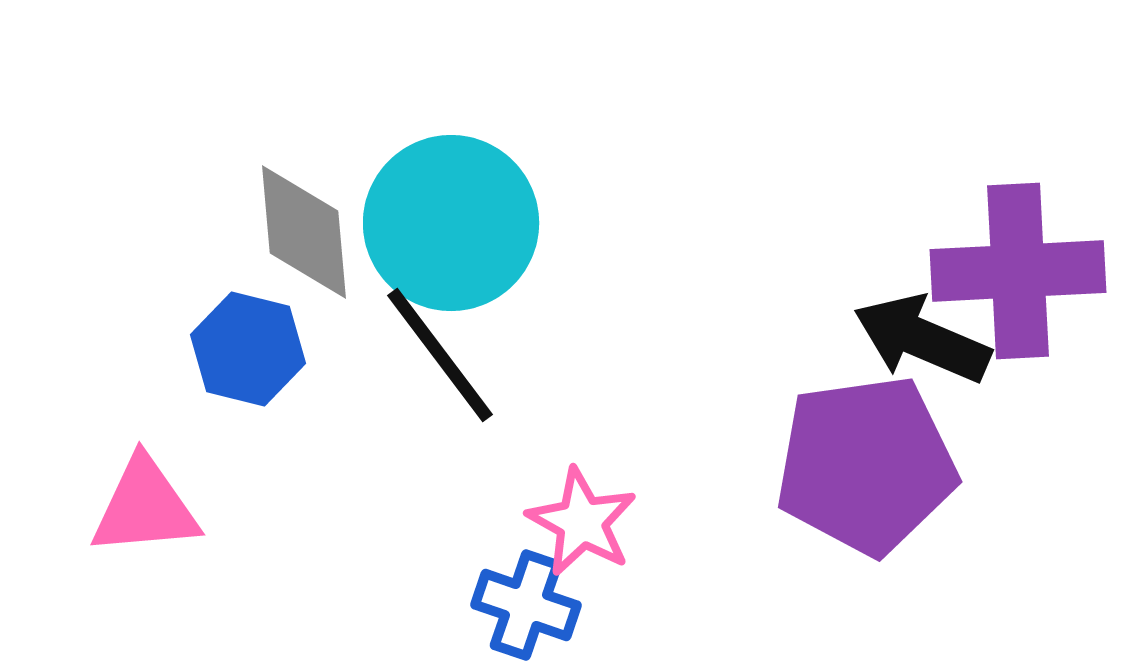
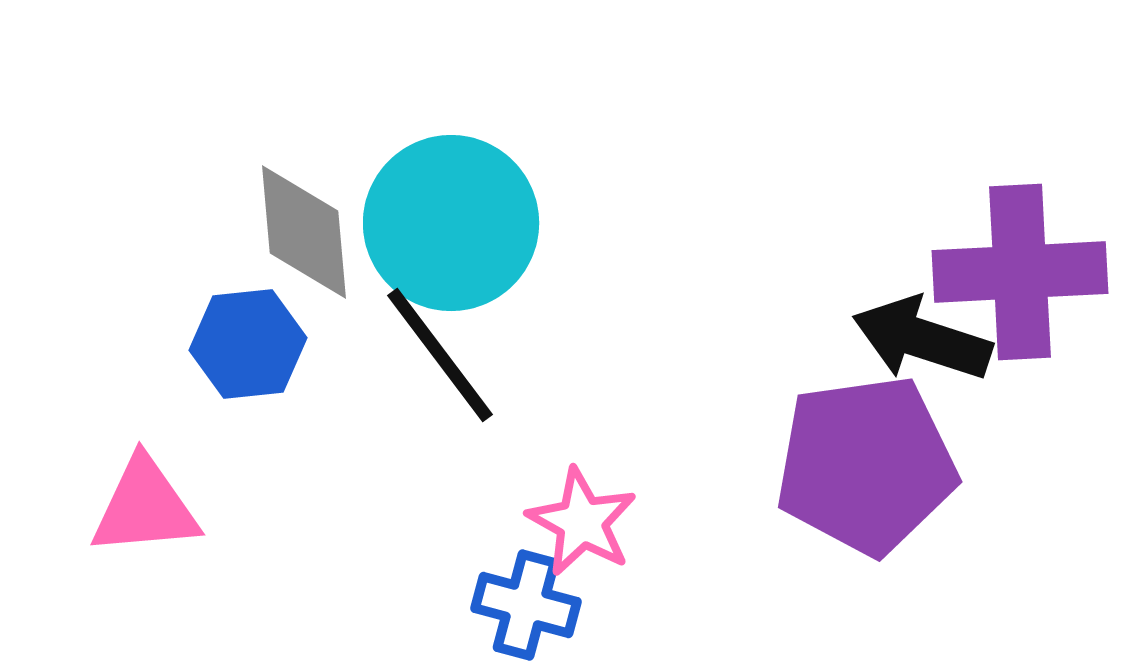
purple cross: moved 2 px right, 1 px down
black arrow: rotated 5 degrees counterclockwise
blue hexagon: moved 5 px up; rotated 20 degrees counterclockwise
blue cross: rotated 4 degrees counterclockwise
